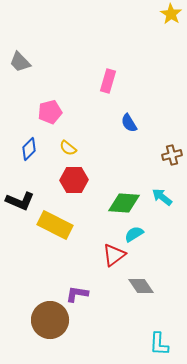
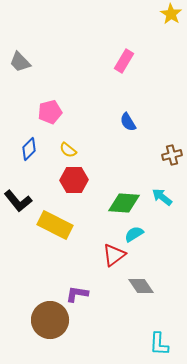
pink rectangle: moved 16 px right, 20 px up; rotated 15 degrees clockwise
blue semicircle: moved 1 px left, 1 px up
yellow semicircle: moved 2 px down
black L-shape: moved 2 px left; rotated 28 degrees clockwise
